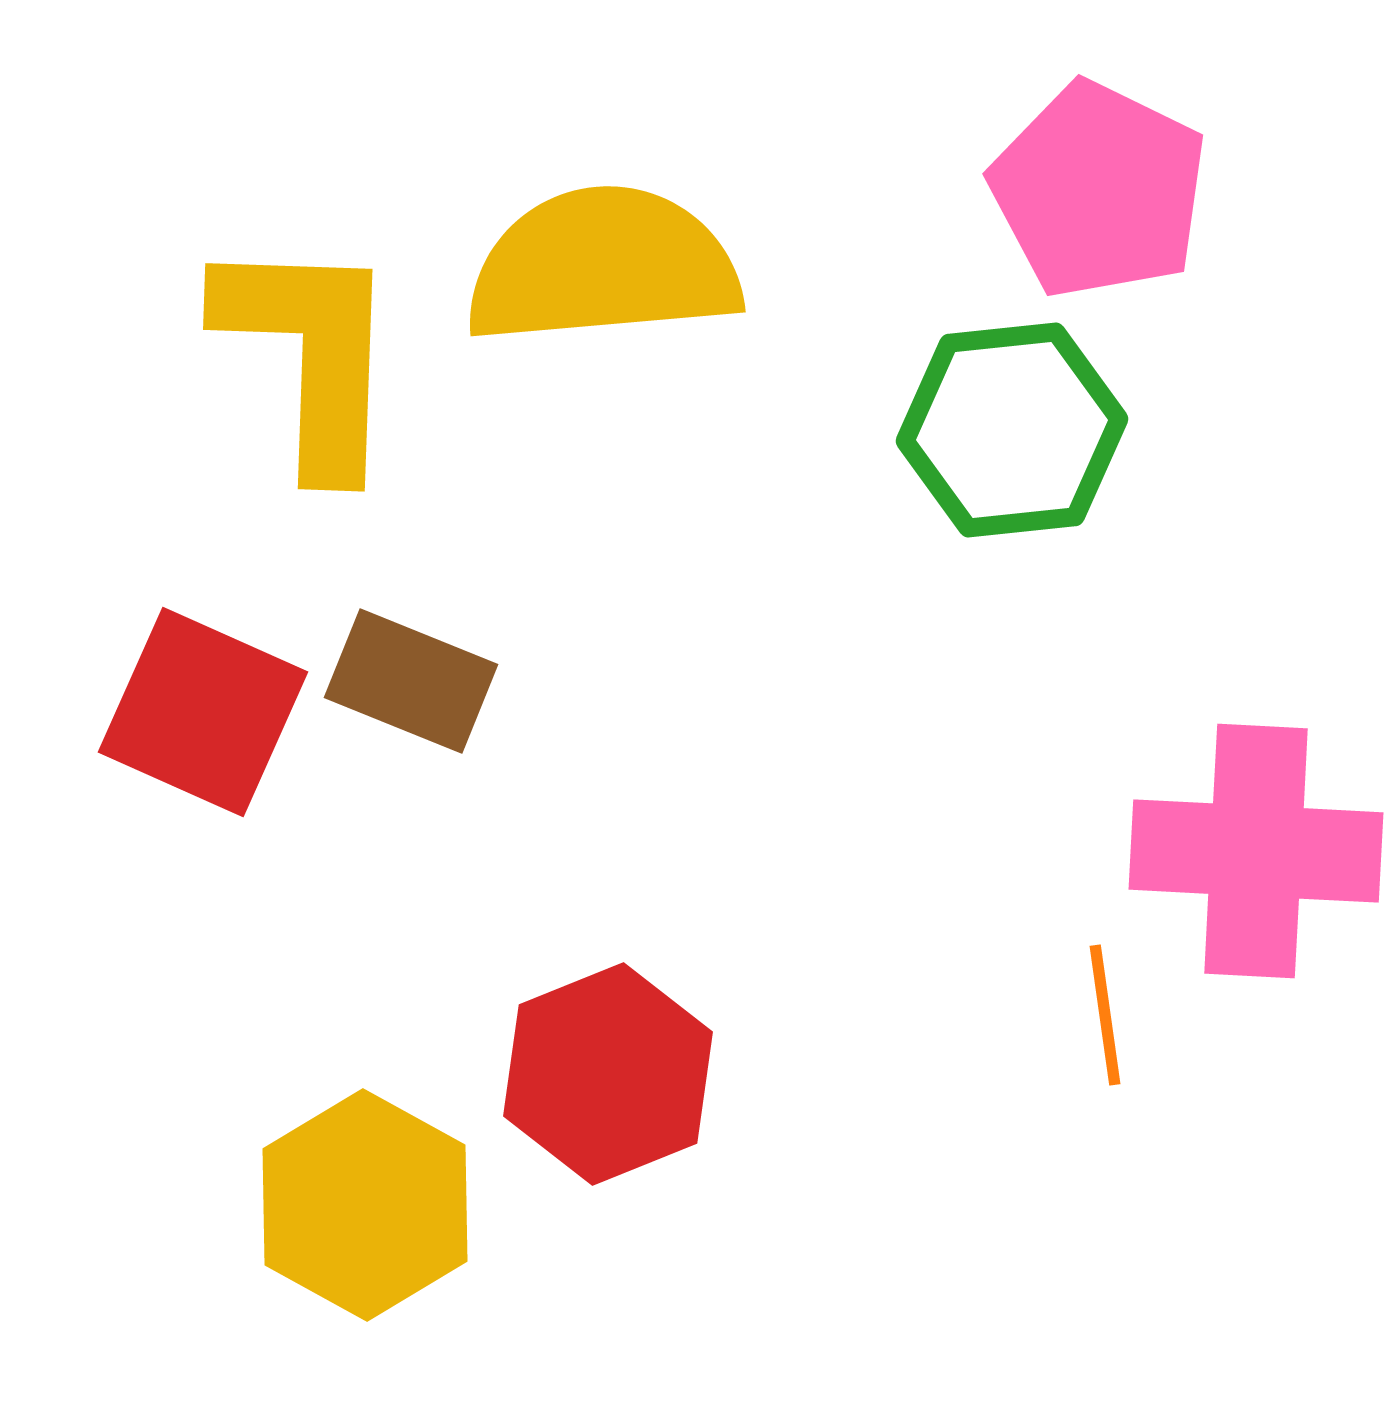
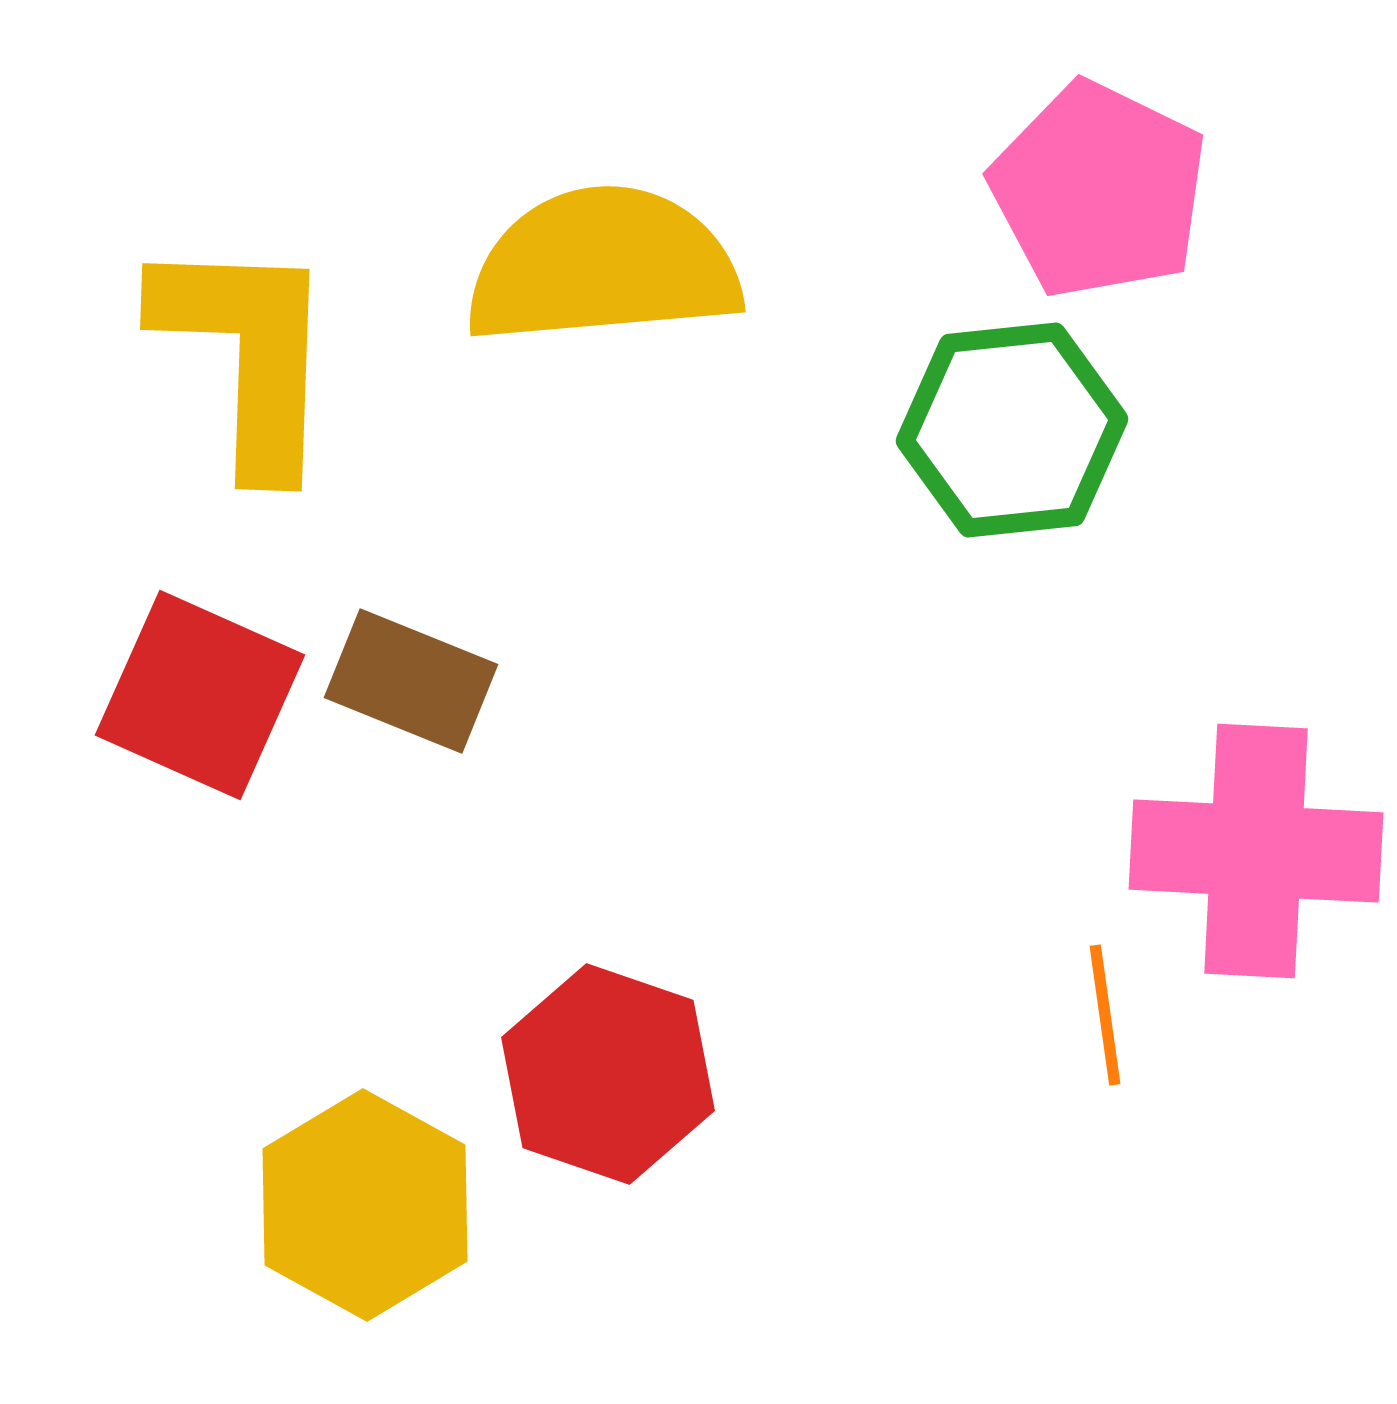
yellow L-shape: moved 63 px left
red square: moved 3 px left, 17 px up
red hexagon: rotated 19 degrees counterclockwise
